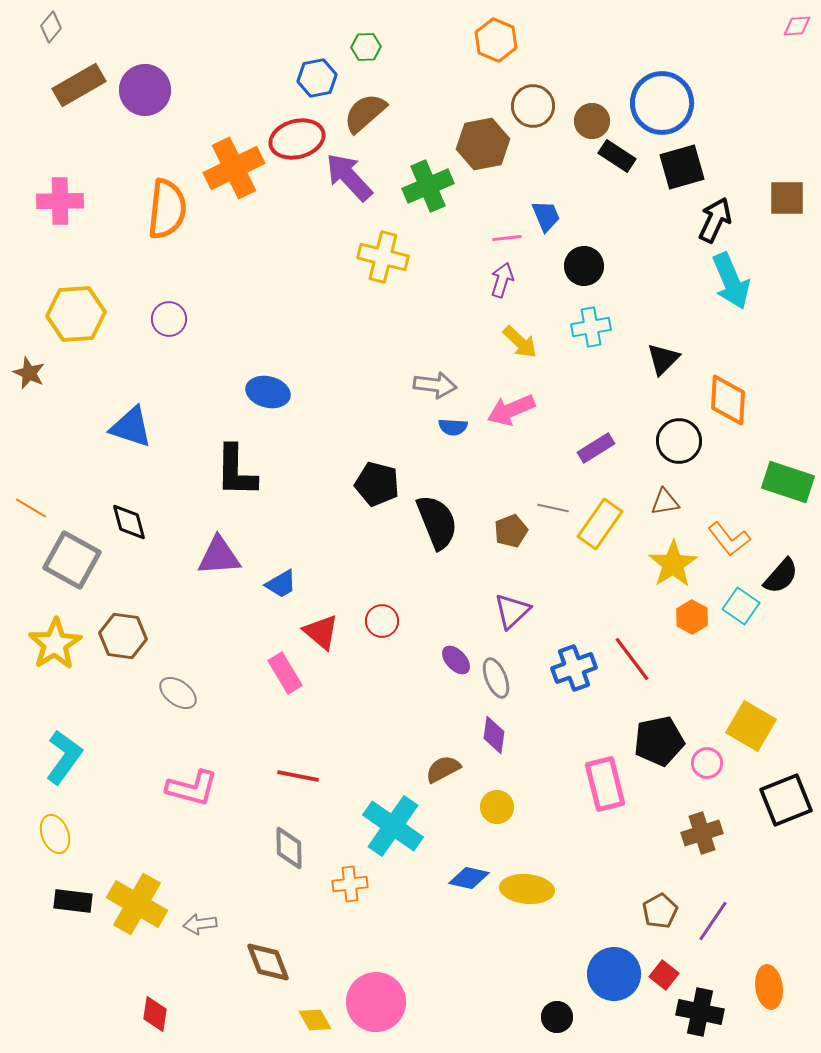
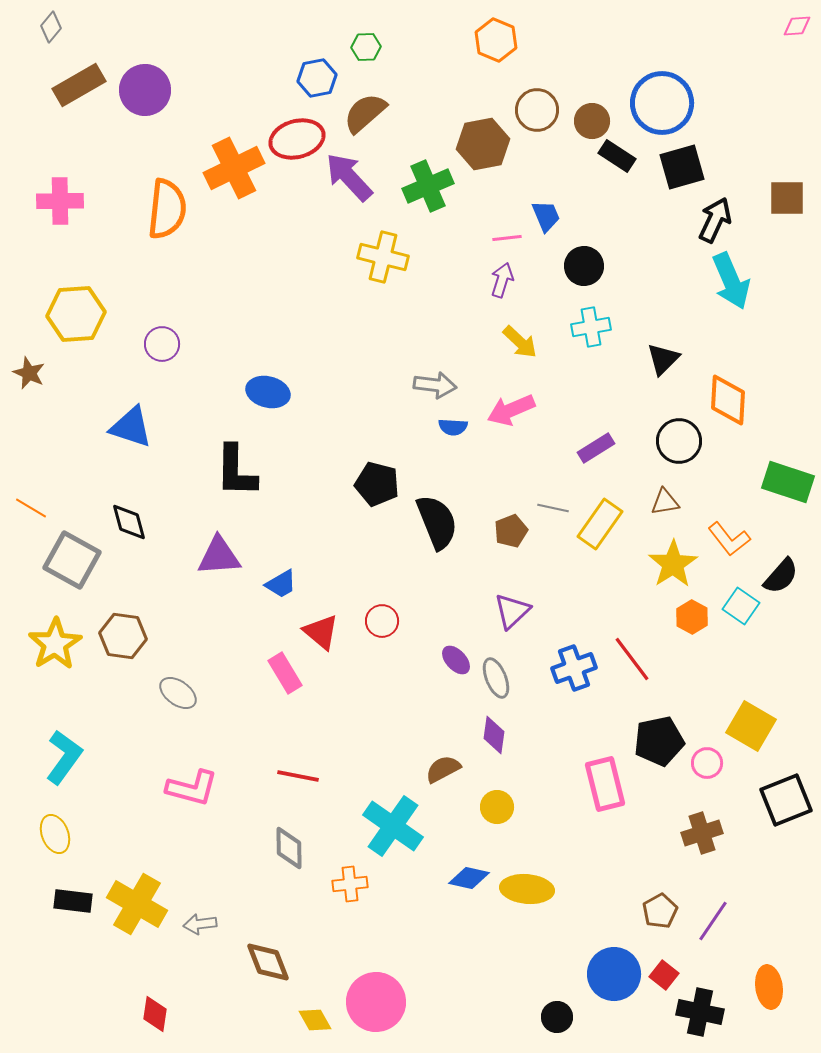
brown circle at (533, 106): moved 4 px right, 4 px down
purple circle at (169, 319): moved 7 px left, 25 px down
